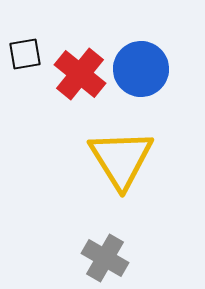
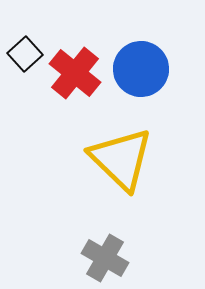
black square: rotated 32 degrees counterclockwise
red cross: moved 5 px left, 1 px up
yellow triangle: rotated 14 degrees counterclockwise
